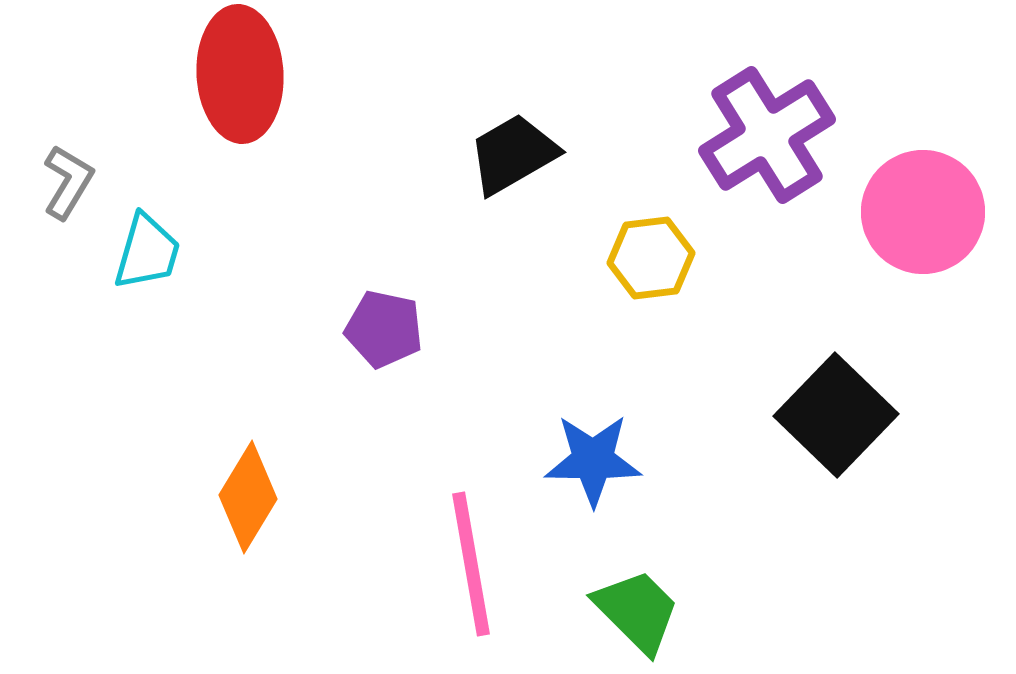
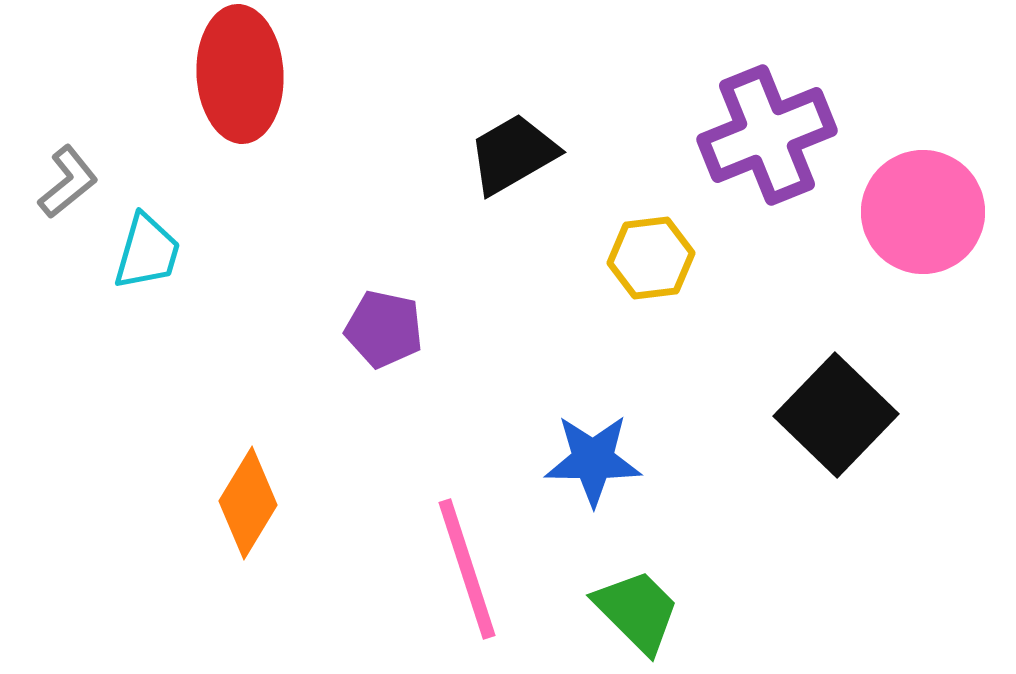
purple cross: rotated 10 degrees clockwise
gray L-shape: rotated 20 degrees clockwise
orange diamond: moved 6 px down
pink line: moved 4 px left, 5 px down; rotated 8 degrees counterclockwise
